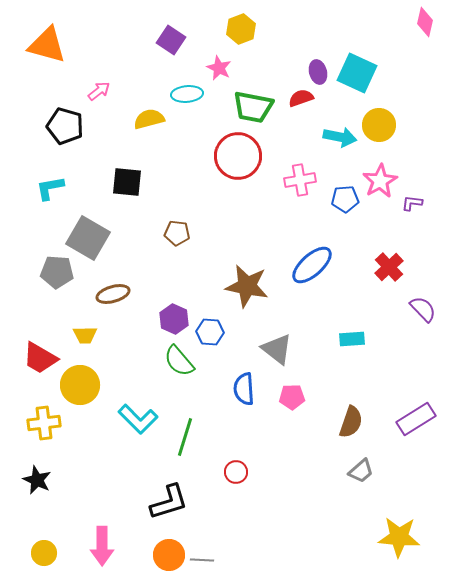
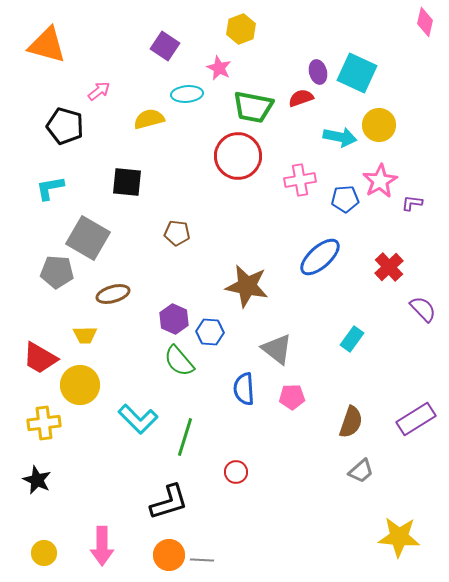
purple square at (171, 40): moved 6 px left, 6 px down
blue ellipse at (312, 265): moved 8 px right, 8 px up
cyan rectangle at (352, 339): rotated 50 degrees counterclockwise
